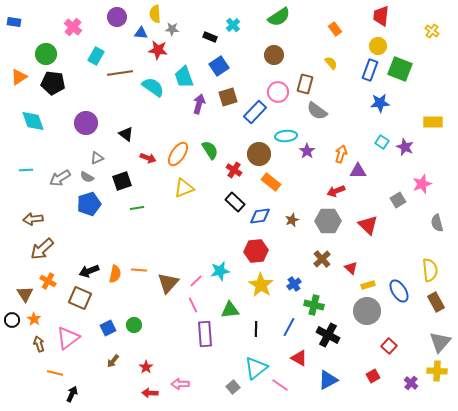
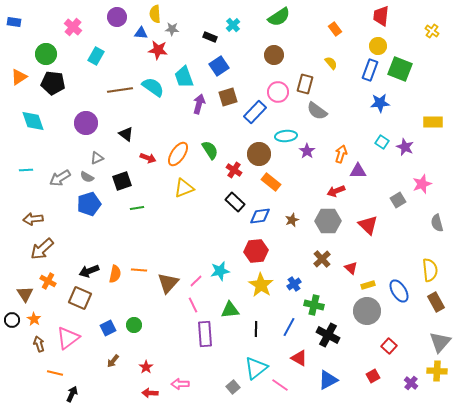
brown line at (120, 73): moved 17 px down
